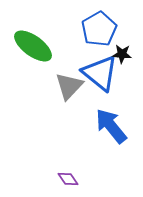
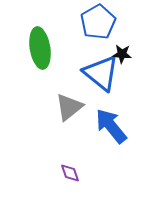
blue pentagon: moved 1 px left, 7 px up
green ellipse: moved 7 px right, 2 px down; rotated 45 degrees clockwise
blue triangle: moved 1 px right
gray triangle: moved 21 px down; rotated 8 degrees clockwise
purple diamond: moved 2 px right, 6 px up; rotated 15 degrees clockwise
